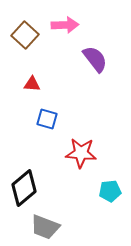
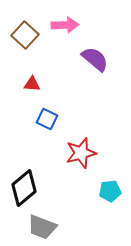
purple semicircle: rotated 12 degrees counterclockwise
blue square: rotated 10 degrees clockwise
red star: rotated 20 degrees counterclockwise
gray trapezoid: moved 3 px left
